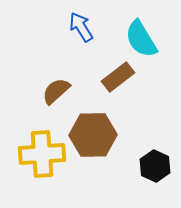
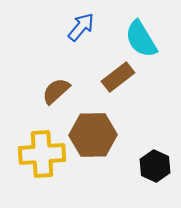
blue arrow: rotated 72 degrees clockwise
